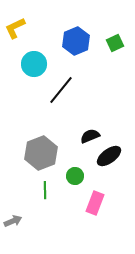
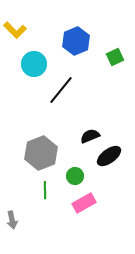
yellow L-shape: moved 2 px down; rotated 110 degrees counterclockwise
green square: moved 14 px down
pink rectangle: moved 11 px left; rotated 40 degrees clockwise
gray arrow: moved 1 px left, 1 px up; rotated 102 degrees clockwise
